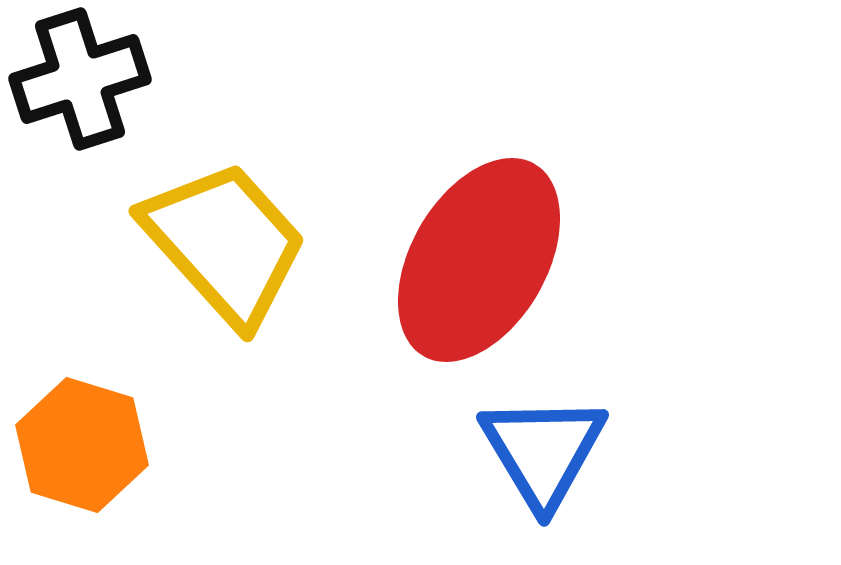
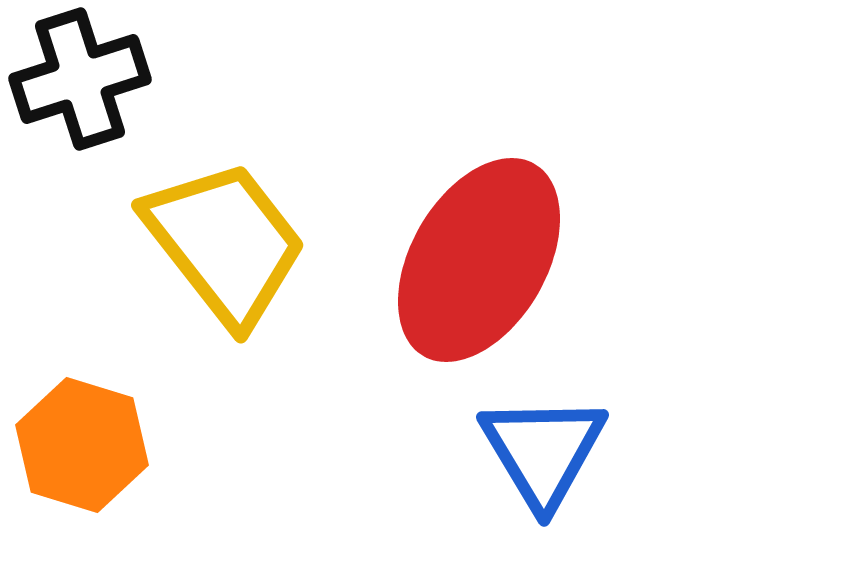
yellow trapezoid: rotated 4 degrees clockwise
